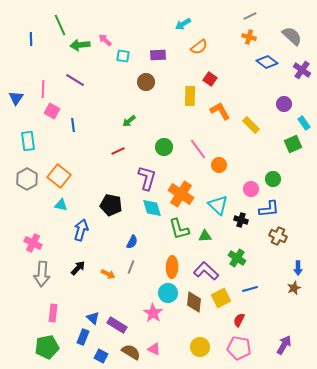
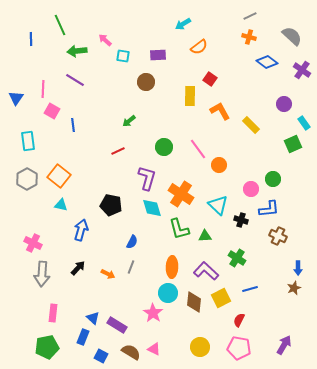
green arrow at (80, 45): moved 3 px left, 6 px down
